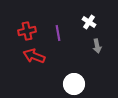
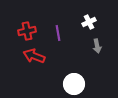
white cross: rotated 32 degrees clockwise
